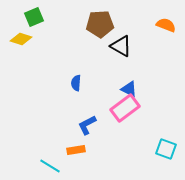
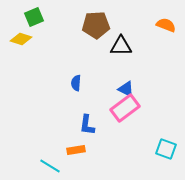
brown pentagon: moved 4 px left, 1 px down
black triangle: rotated 30 degrees counterclockwise
blue triangle: moved 3 px left
blue L-shape: rotated 55 degrees counterclockwise
